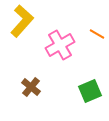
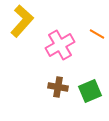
brown cross: moved 27 px right; rotated 30 degrees counterclockwise
